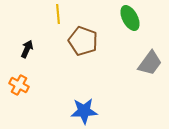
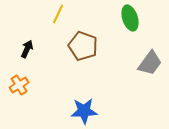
yellow line: rotated 30 degrees clockwise
green ellipse: rotated 10 degrees clockwise
brown pentagon: moved 5 px down
orange cross: rotated 30 degrees clockwise
